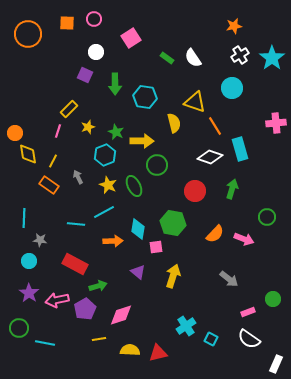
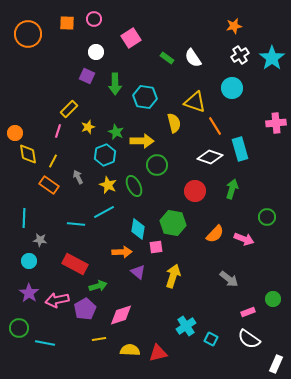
purple square at (85, 75): moved 2 px right, 1 px down
orange arrow at (113, 241): moved 9 px right, 11 px down
